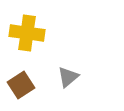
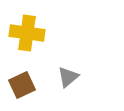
brown square: moved 1 px right; rotated 8 degrees clockwise
